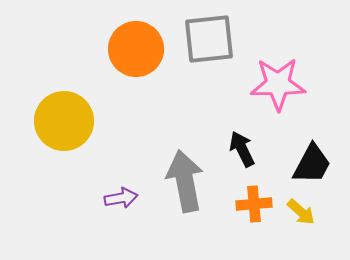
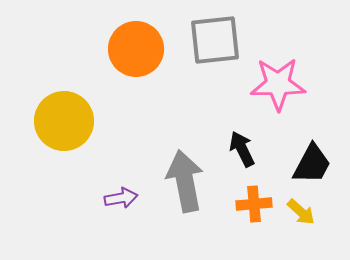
gray square: moved 6 px right, 1 px down
